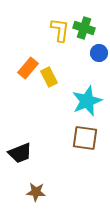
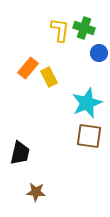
cyan star: moved 2 px down
brown square: moved 4 px right, 2 px up
black trapezoid: rotated 55 degrees counterclockwise
